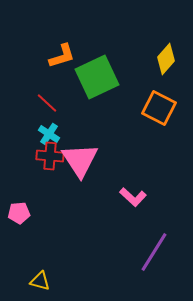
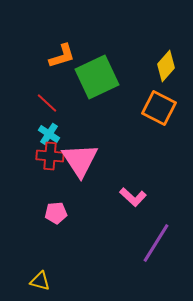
yellow diamond: moved 7 px down
pink pentagon: moved 37 px right
purple line: moved 2 px right, 9 px up
